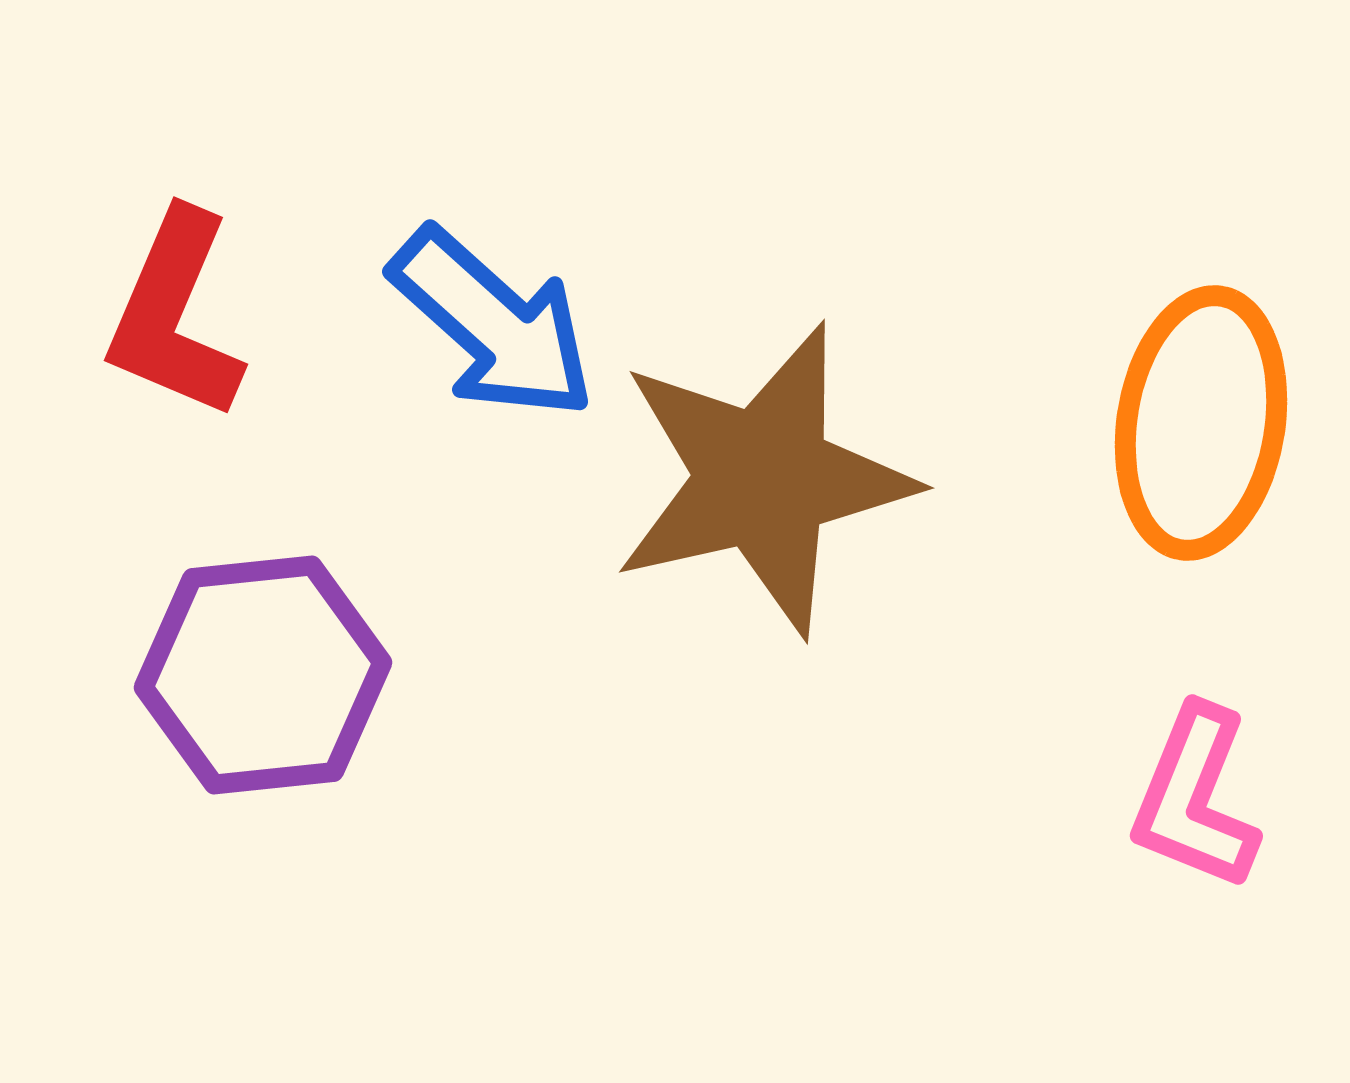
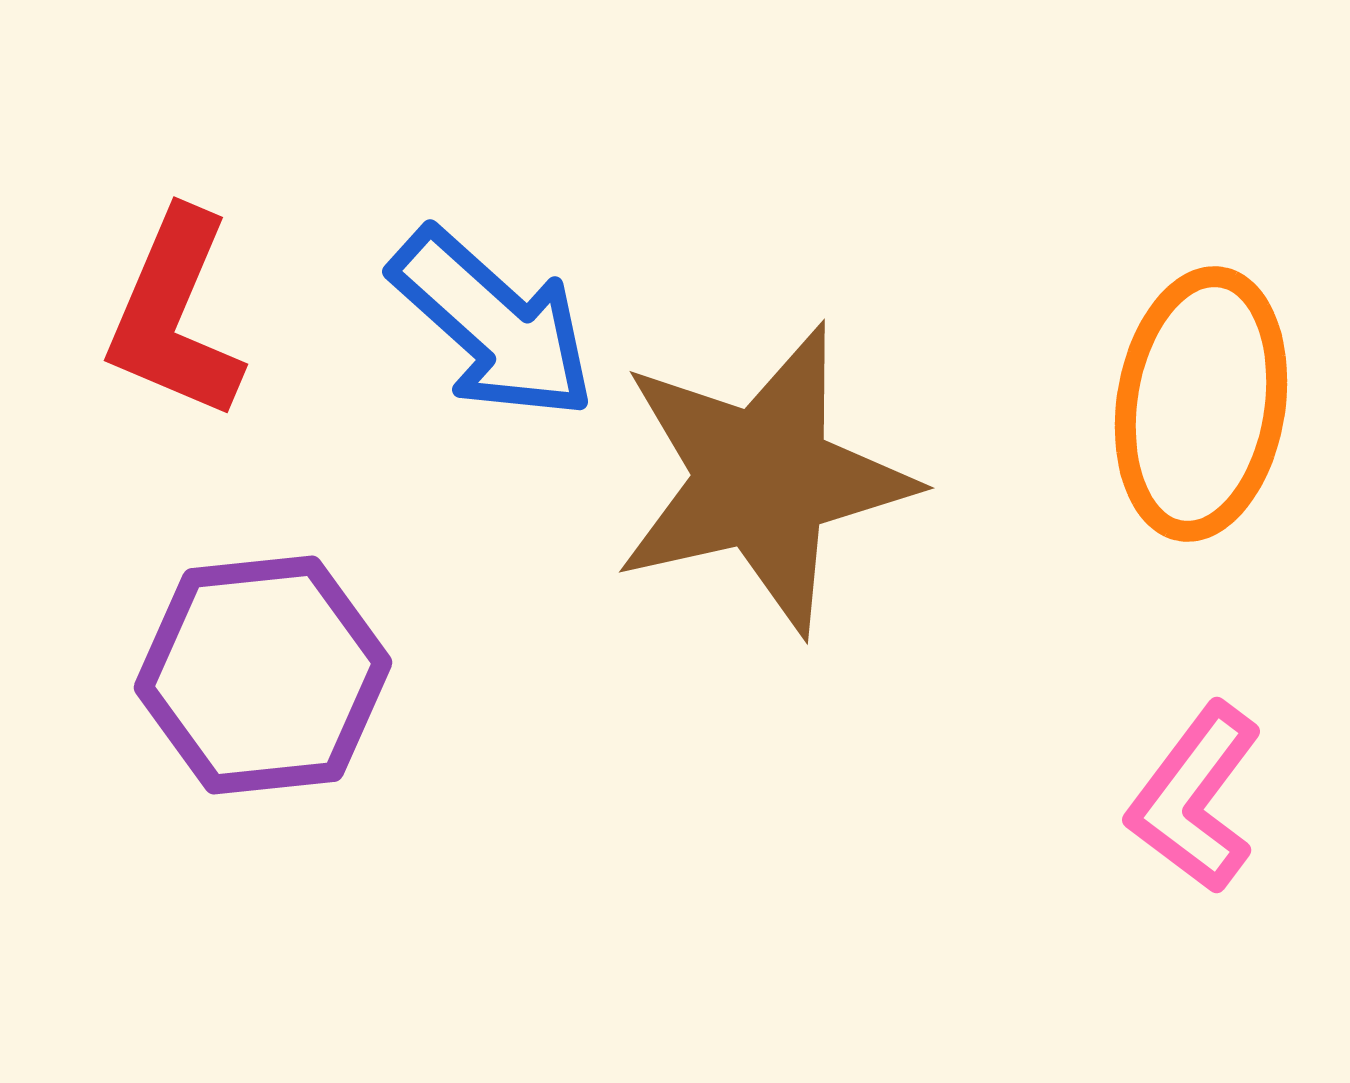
orange ellipse: moved 19 px up
pink L-shape: rotated 15 degrees clockwise
